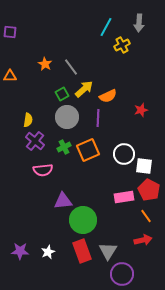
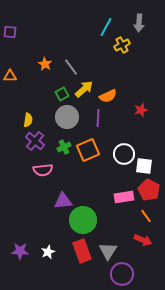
red arrow: rotated 36 degrees clockwise
